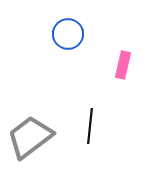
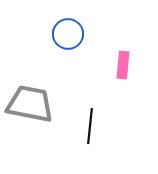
pink rectangle: rotated 8 degrees counterclockwise
gray trapezoid: moved 33 px up; rotated 48 degrees clockwise
